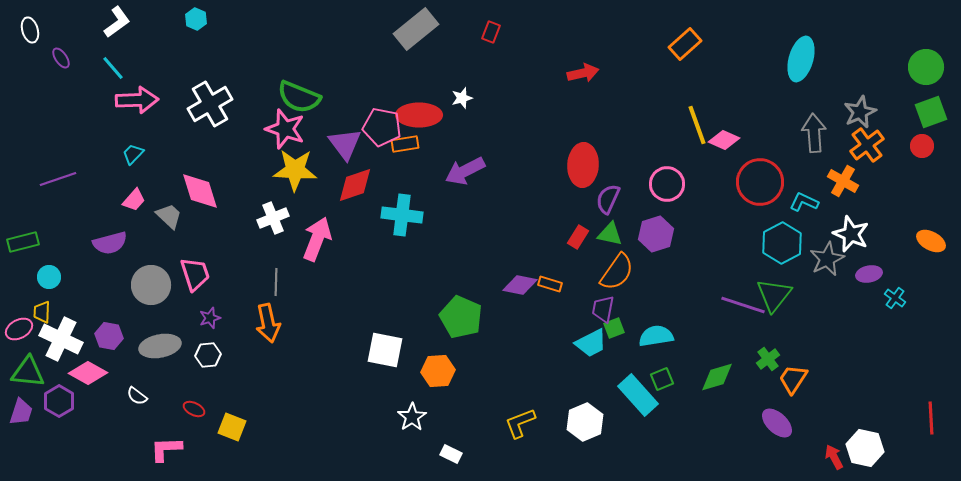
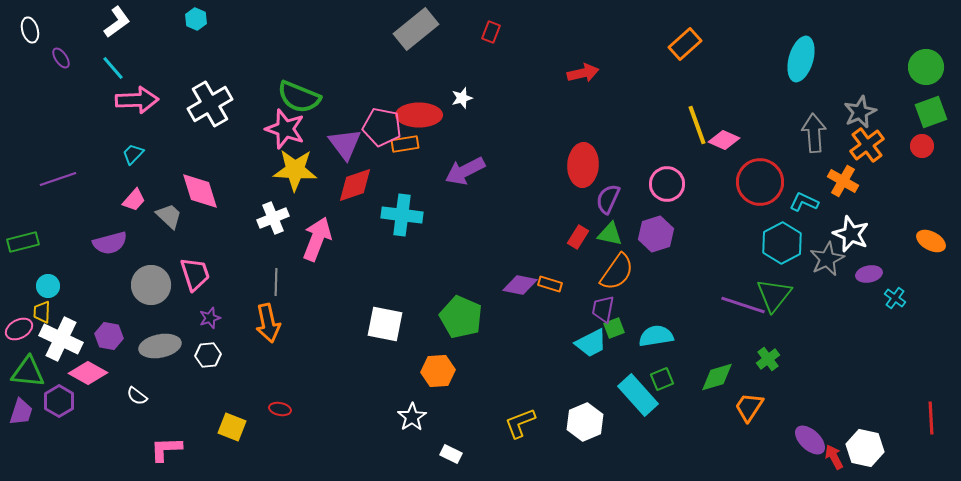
cyan circle at (49, 277): moved 1 px left, 9 px down
white square at (385, 350): moved 26 px up
orange trapezoid at (793, 379): moved 44 px left, 28 px down
red ellipse at (194, 409): moved 86 px right; rotated 15 degrees counterclockwise
purple ellipse at (777, 423): moved 33 px right, 17 px down
